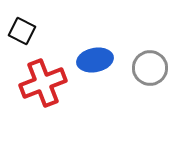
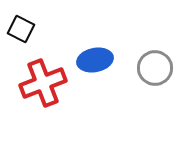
black square: moved 1 px left, 2 px up
gray circle: moved 5 px right
